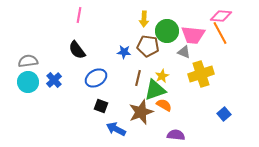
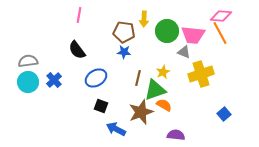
brown pentagon: moved 24 px left, 14 px up
yellow star: moved 1 px right, 4 px up
